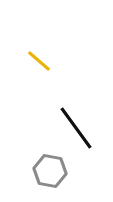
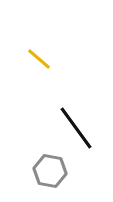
yellow line: moved 2 px up
